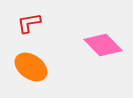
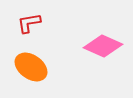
pink diamond: moved 1 px down; rotated 21 degrees counterclockwise
